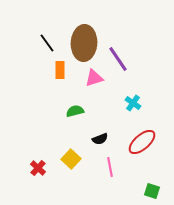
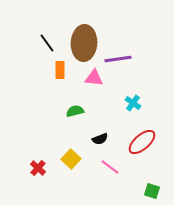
purple line: rotated 64 degrees counterclockwise
pink triangle: rotated 24 degrees clockwise
pink line: rotated 42 degrees counterclockwise
